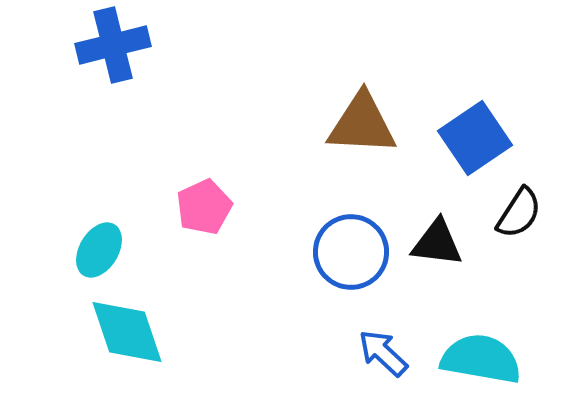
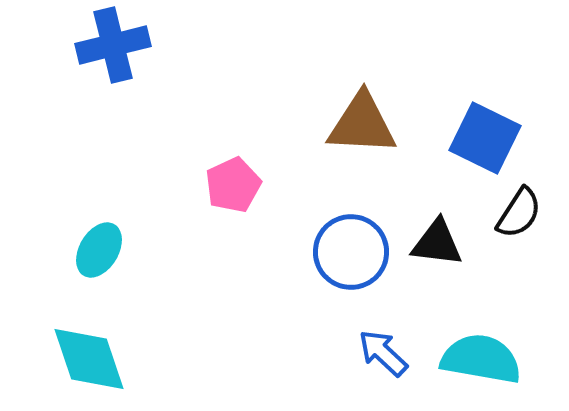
blue square: moved 10 px right; rotated 30 degrees counterclockwise
pink pentagon: moved 29 px right, 22 px up
cyan diamond: moved 38 px left, 27 px down
